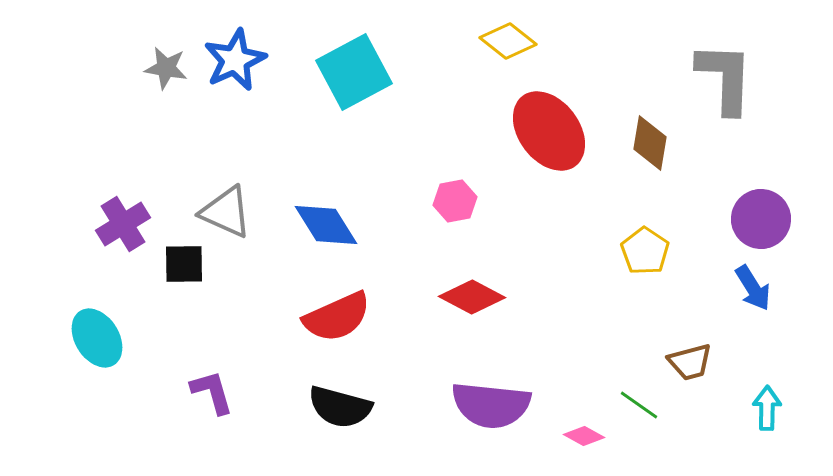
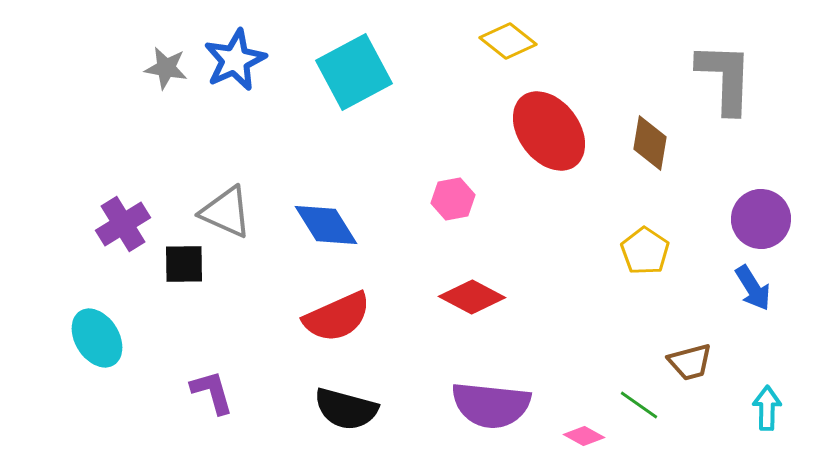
pink hexagon: moved 2 px left, 2 px up
black semicircle: moved 6 px right, 2 px down
